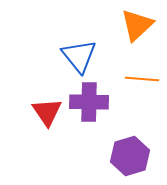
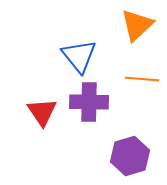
red triangle: moved 5 px left
